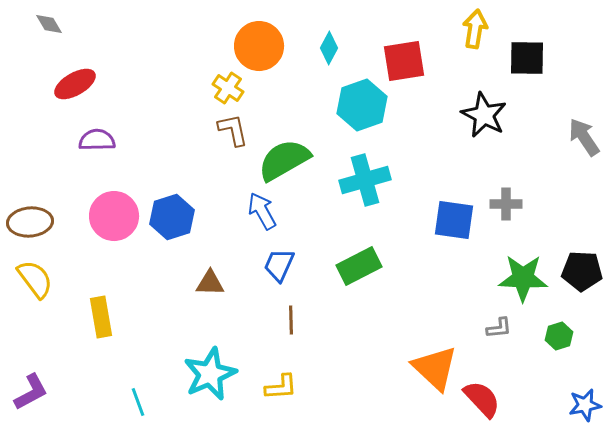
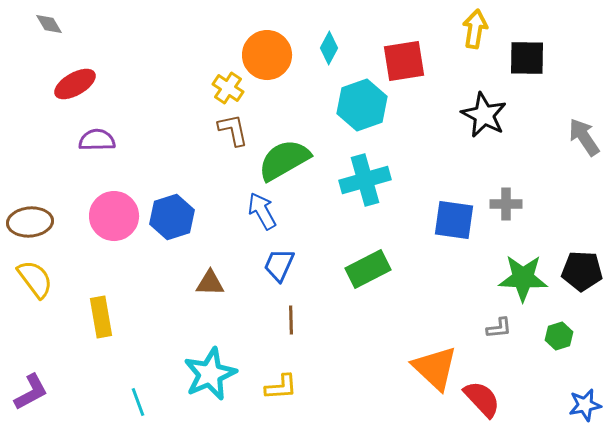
orange circle: moved 8 px right, 9 px down
green rectangle: moved 9 px right, 3 px down
